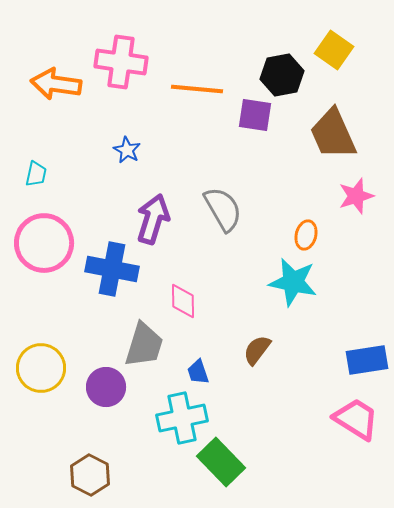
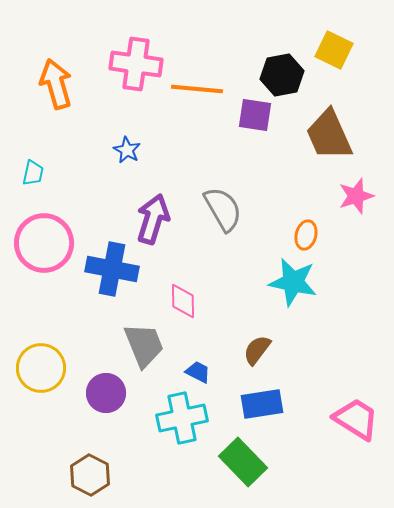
yellow square: rotated 9 degrees counterclockwise
pink cross: moved 15 px right, 2 px down
orange arrow: rotated 66 degrees clockwise
brown trapezoid: moved 4 px left, 1 px down
cyan trapezoid: moved 3 px left, 1 px up
gray trapezoid: rotated 39 degrees counterclockwise
blue rectangle: moved 105 px left, 44 px down
blue trapezoid: rotated 136 degrees clockwise
purple circle: moved 6 px down
green rectangle: moved 22 px right
